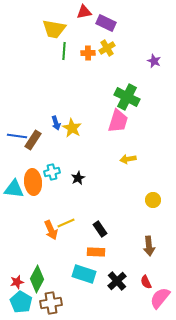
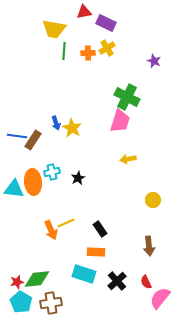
pink trapezoid: moved 2 px right
green diamond: rotated 56 degrees clockwise
